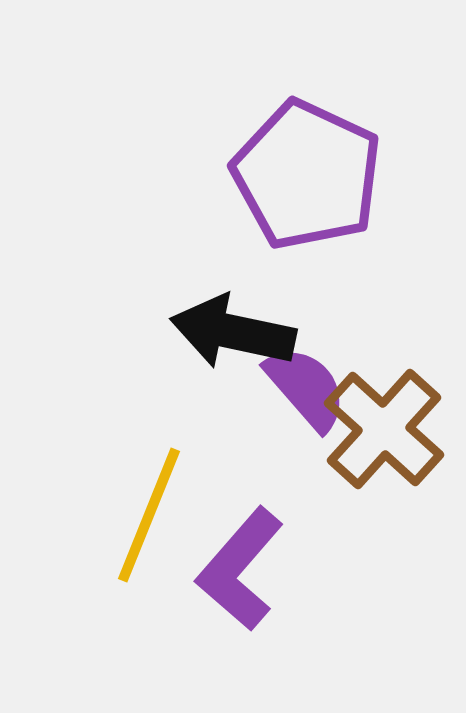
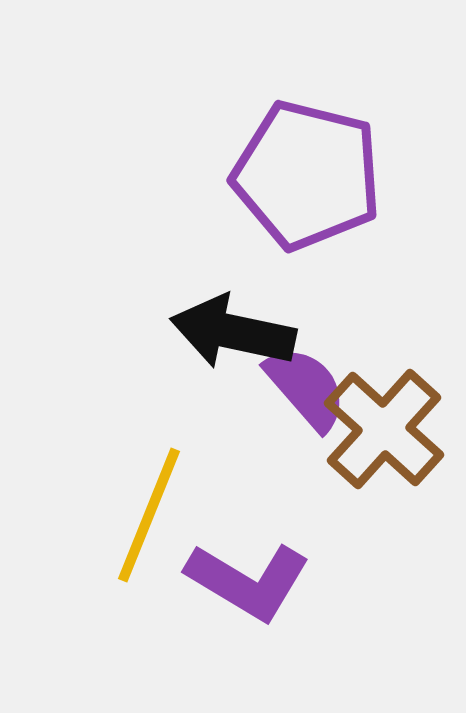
purple pentagon: rotated 11 degrees counterclockwise
purple L-shape: moved 8 px right, 12 px down; rotated 100 degrees counterclockwise
